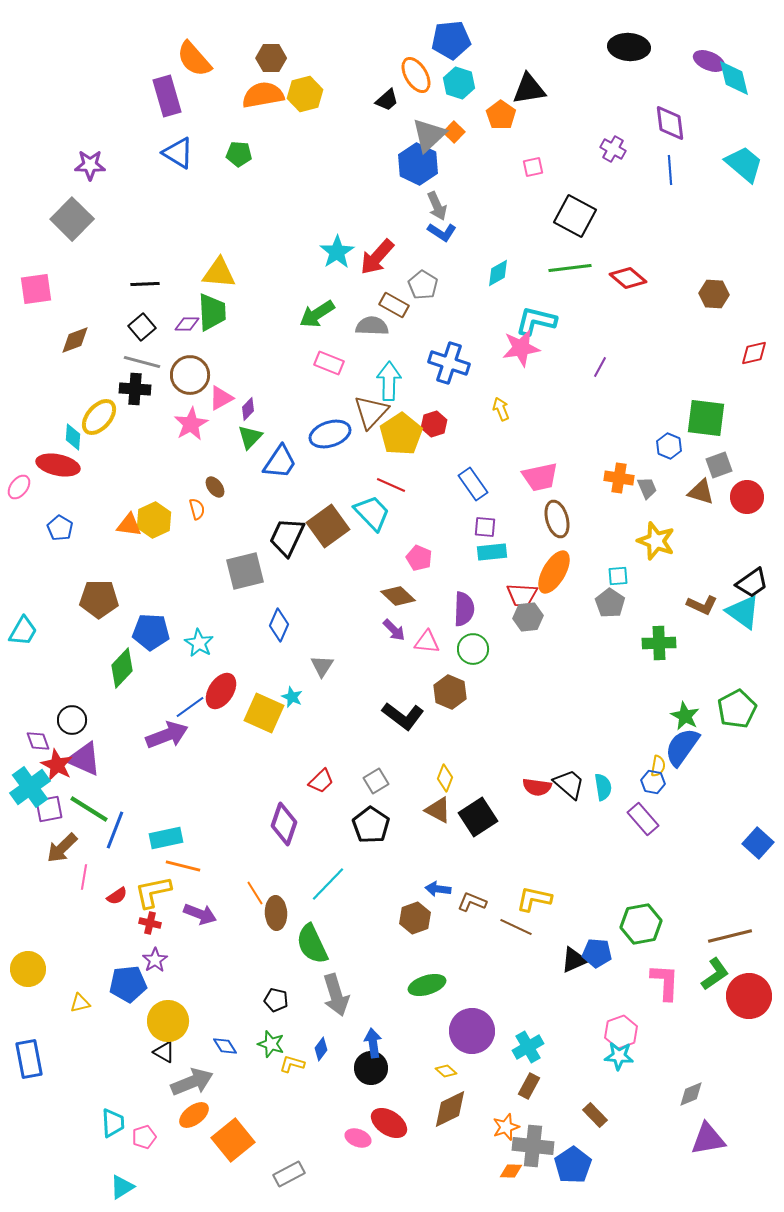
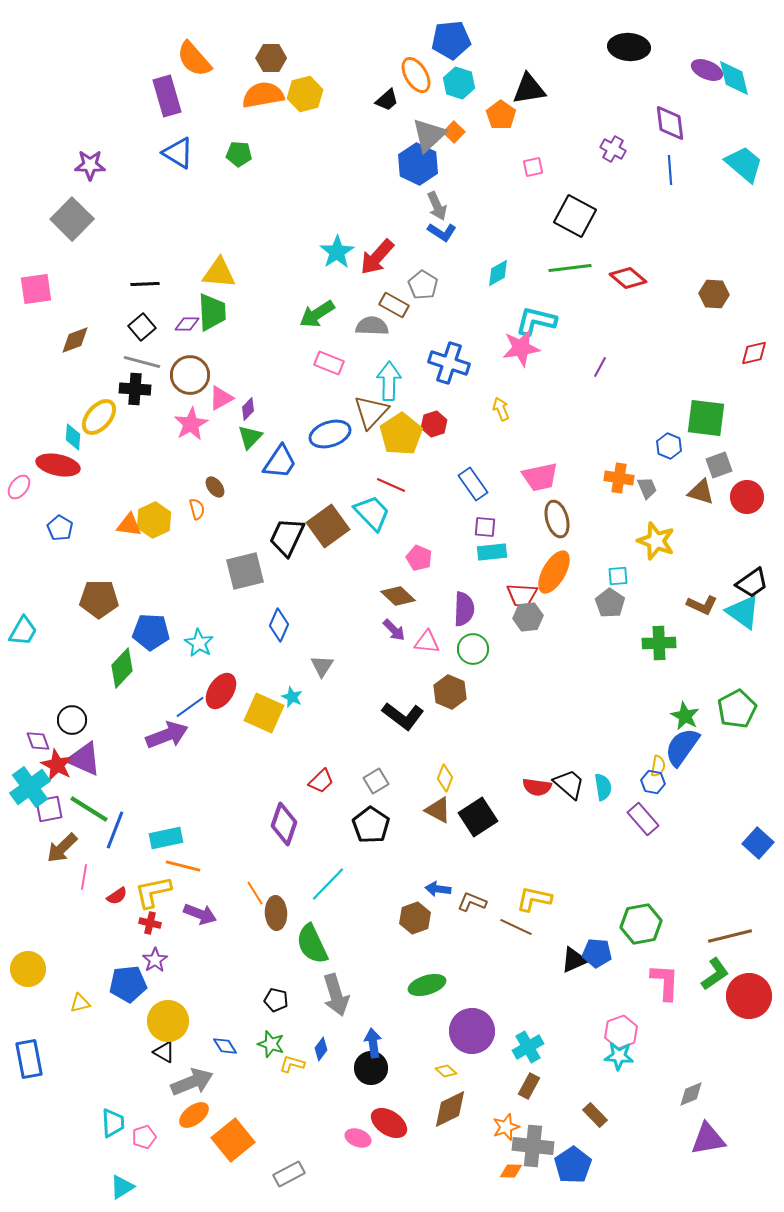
purple ellipse at (709, 61): moved 2 px left, 9 px down
